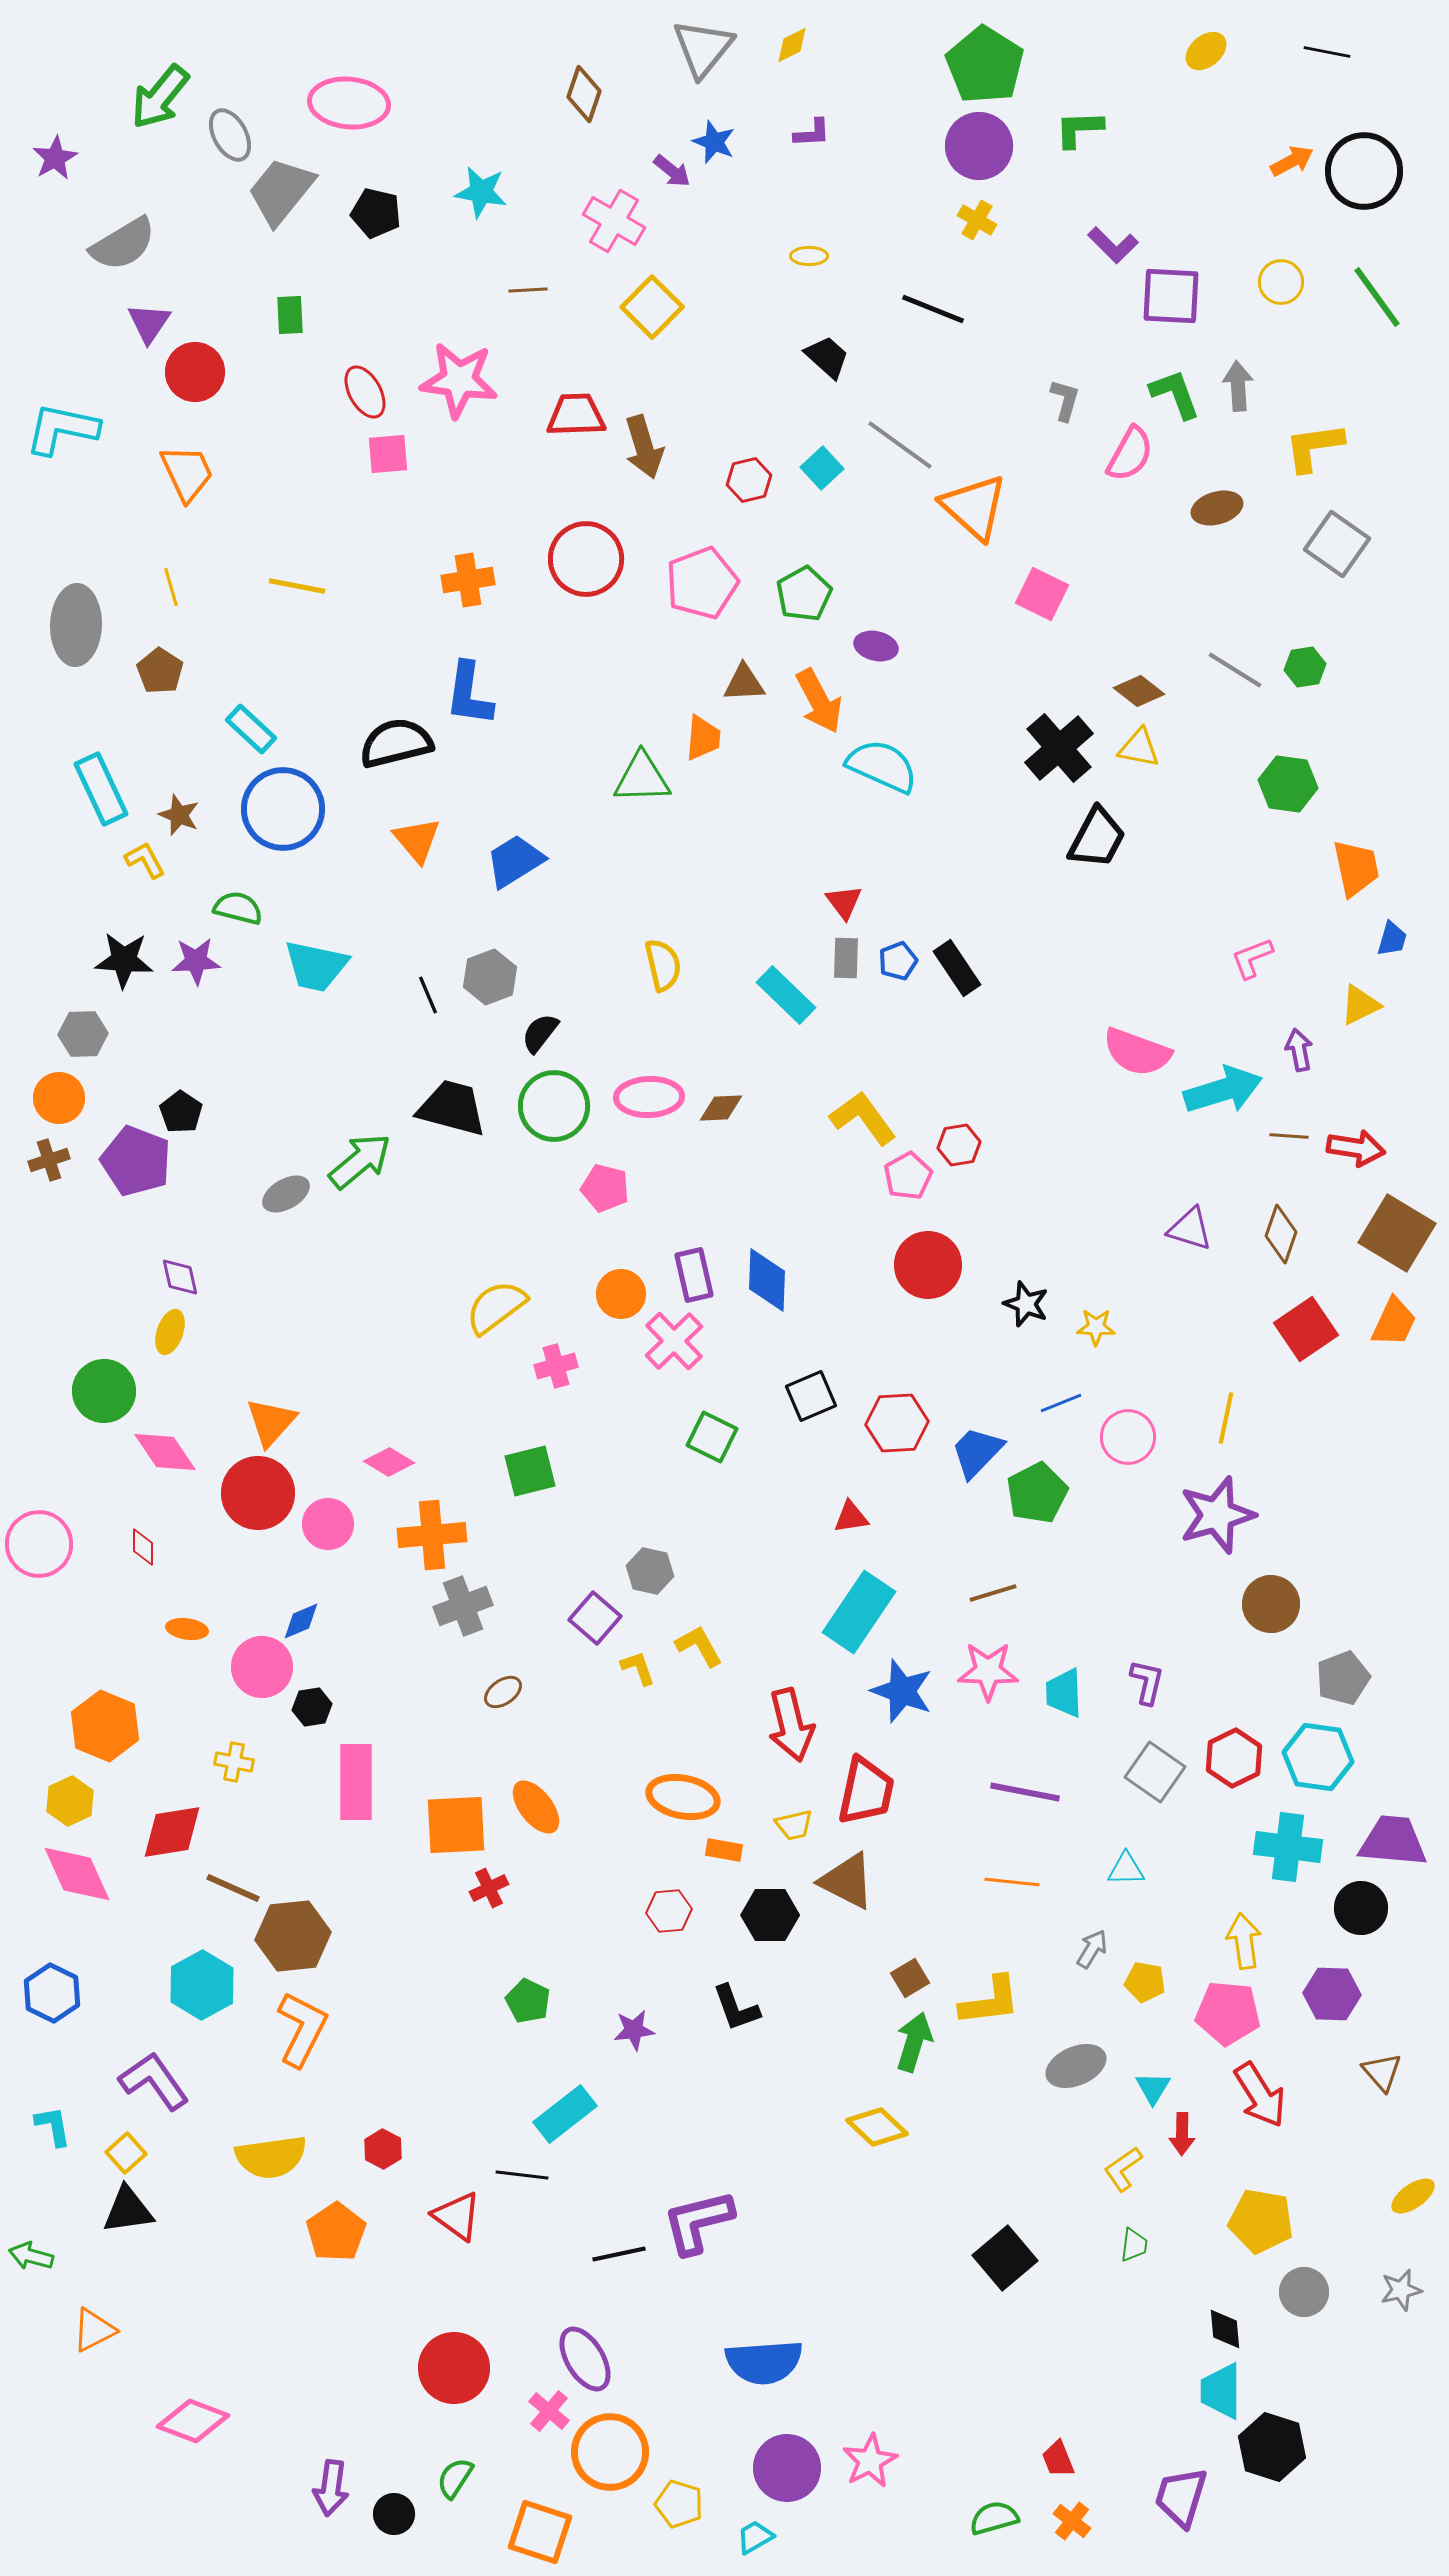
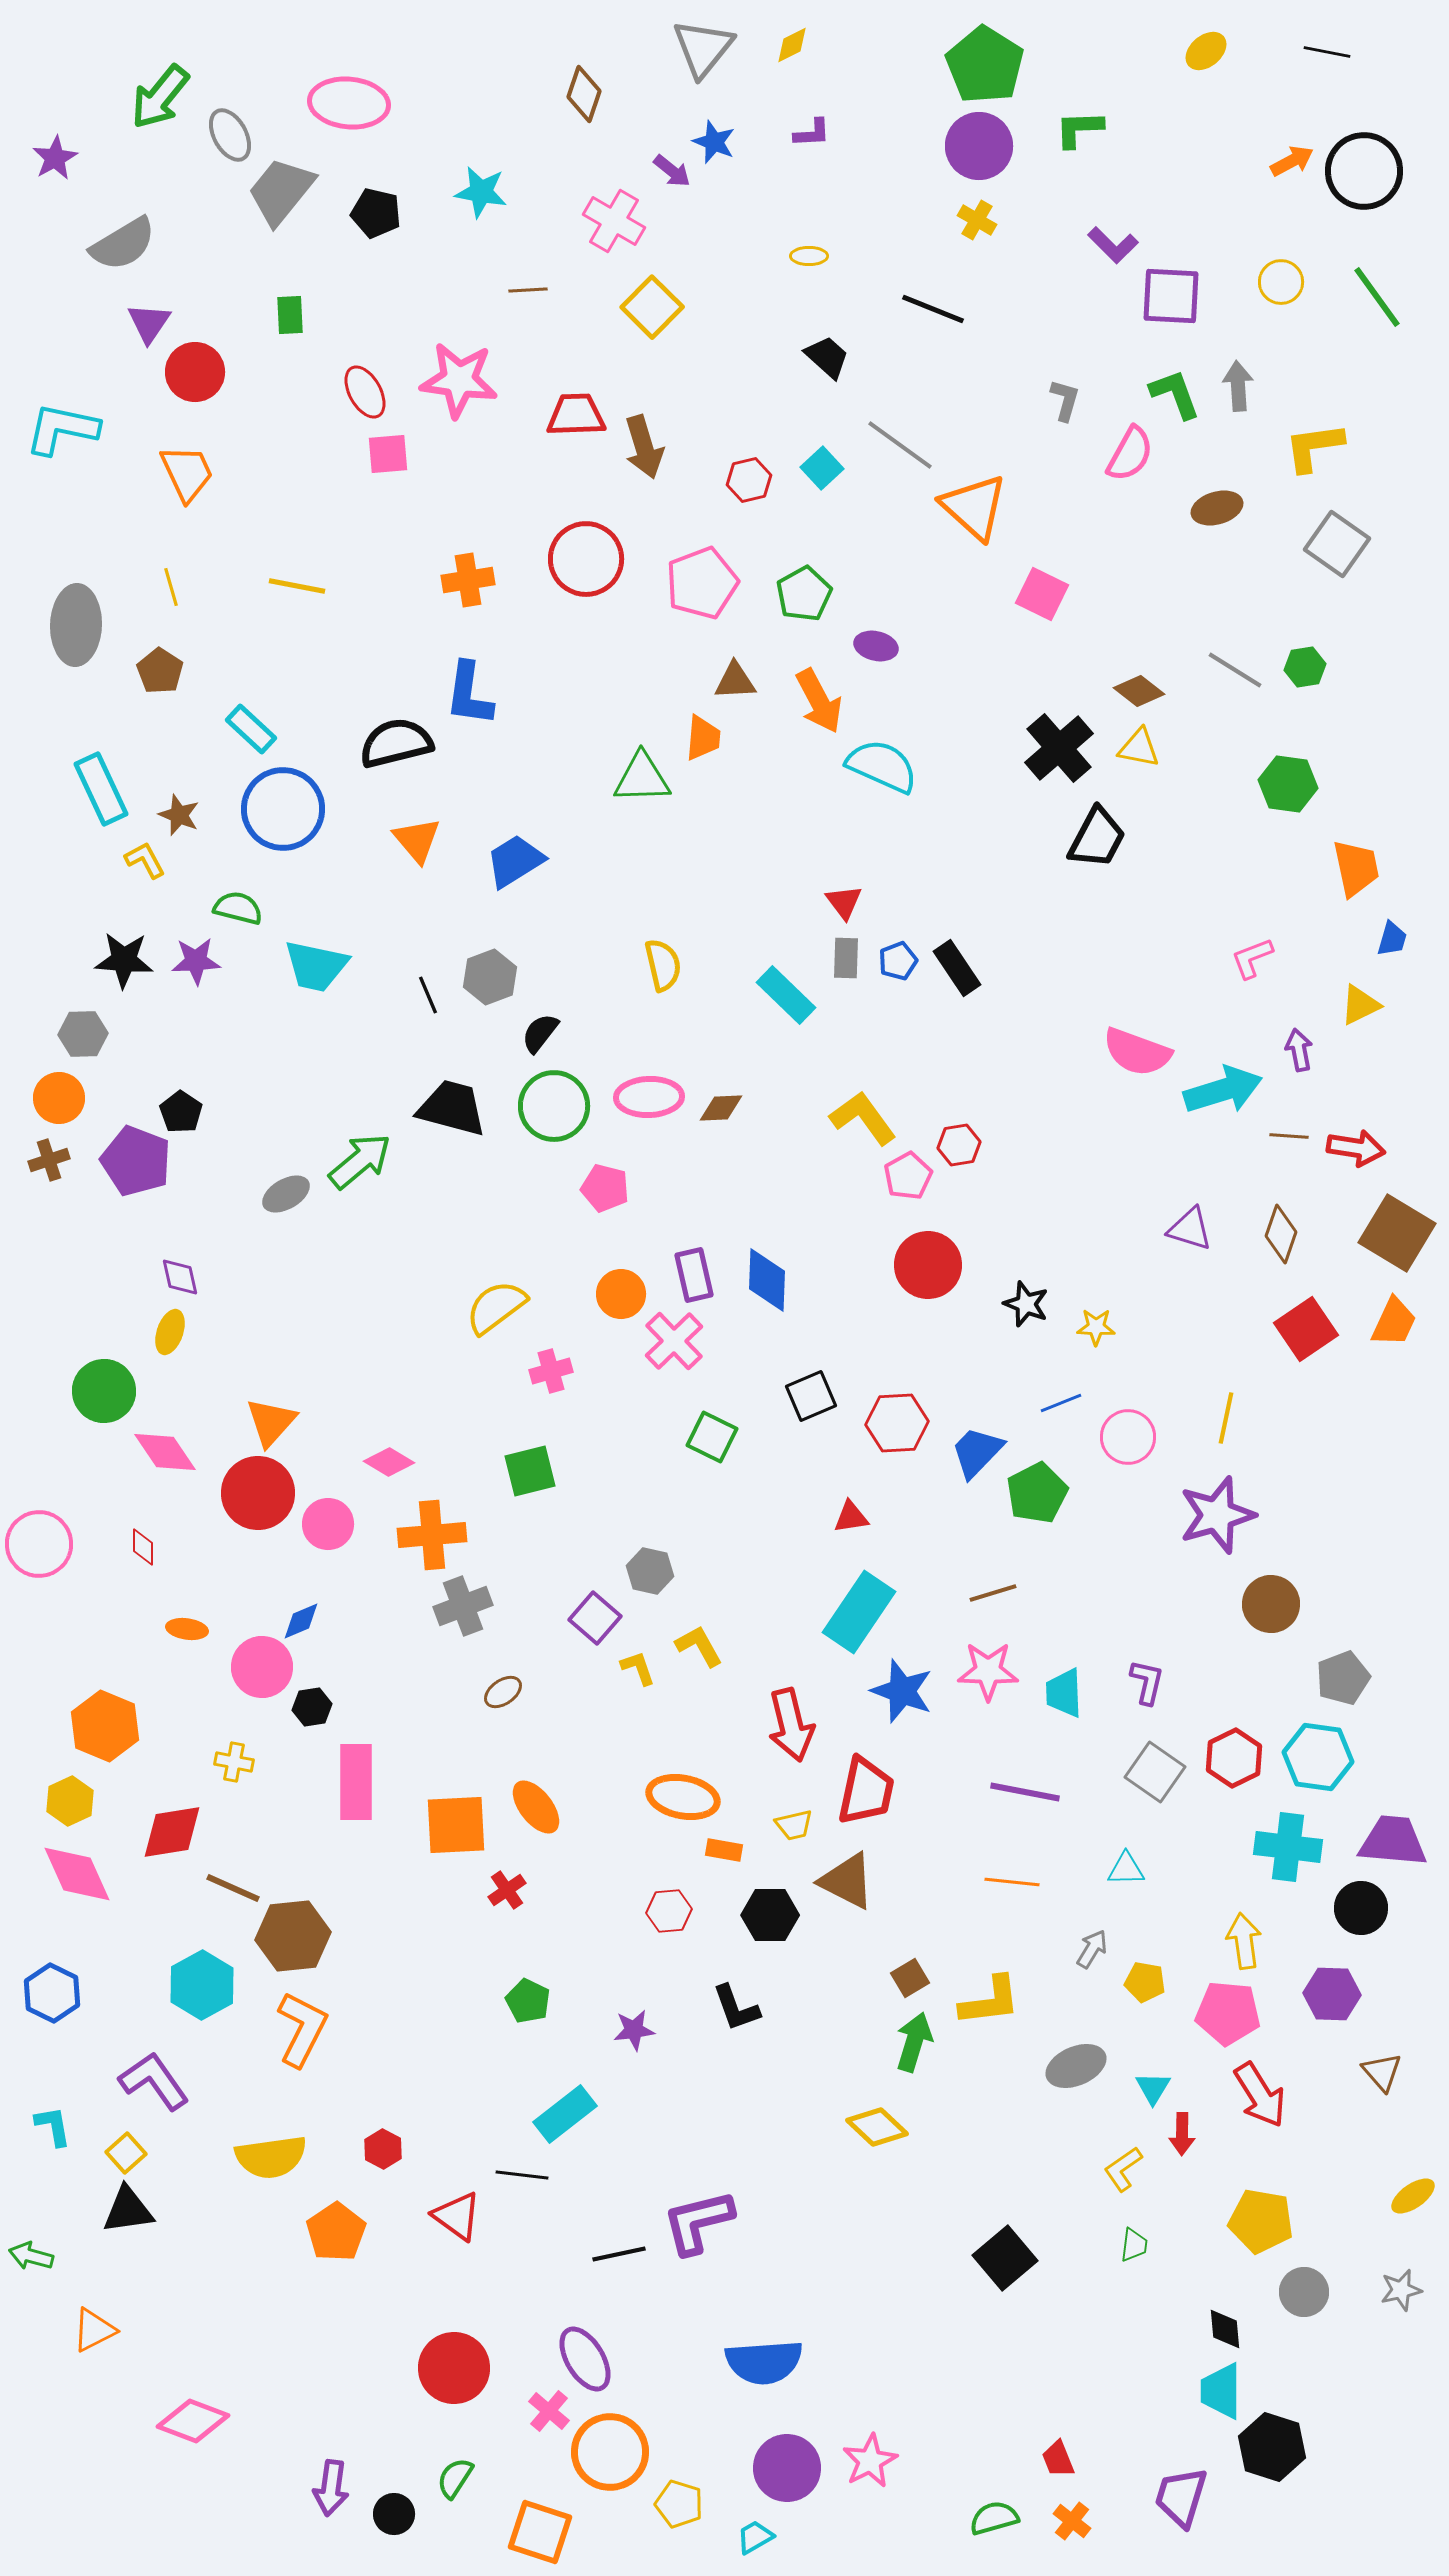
brown triangle at (744, 683): moved 9 px left, 2 px up
pink cross at (556, 1366): moved 5 px left, 5 px down
red cross at (489, 1888): moved 18 px right, 2 px down; rotated 9 degrees counterclockwise
